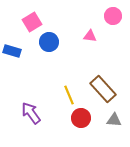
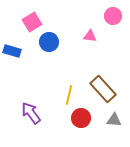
yellow line: rotated 36 degrees clockwise
